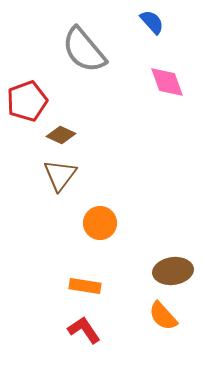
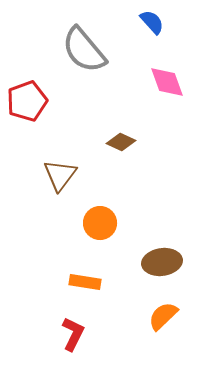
brown diamond: moved 60 px right, 7 px down
brown ellipse: moved 11 px left, 9 px up
orange rectangle: moved 4 px up
orange semicircle: rotated 88 degrees clockwise
red L-shape: moved 11 px left, 4 px down; rotated 60 degrees clockwise
